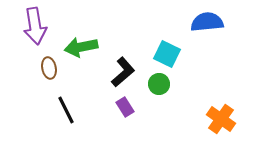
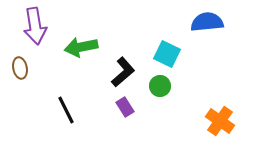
brown ellipse: moved 29 px left
green circle: moved 1 px right, 2 px down
orange cross: moved 1 px left, 2 px down
